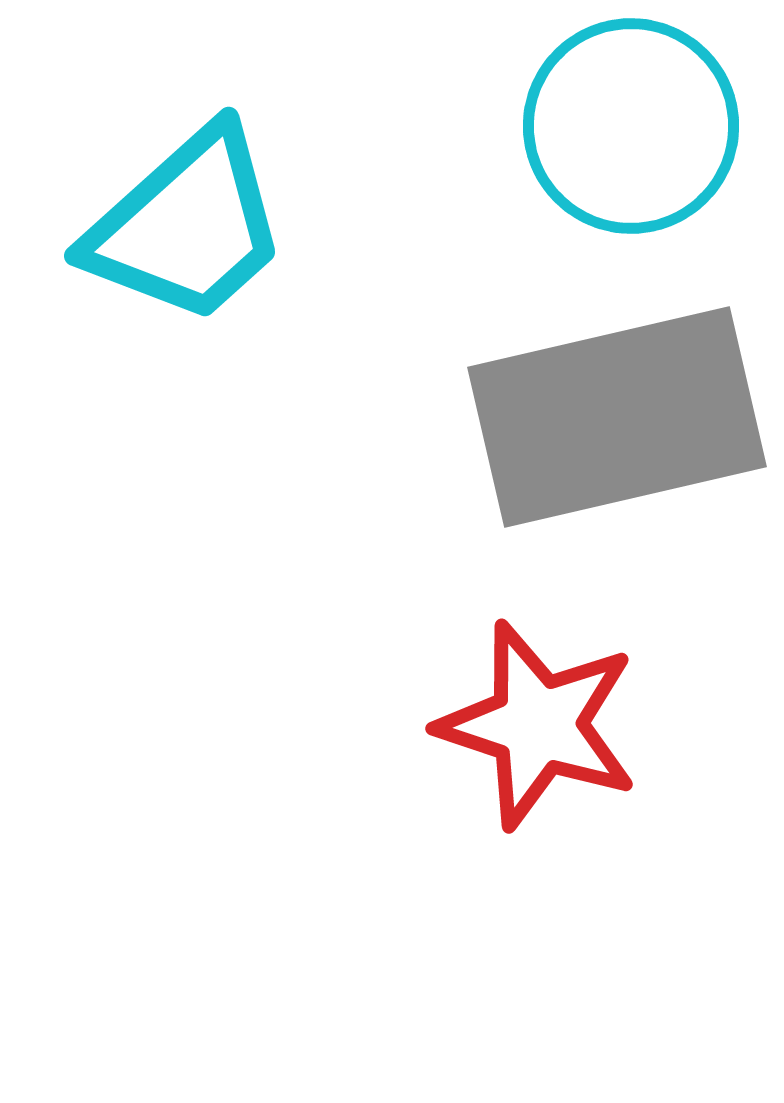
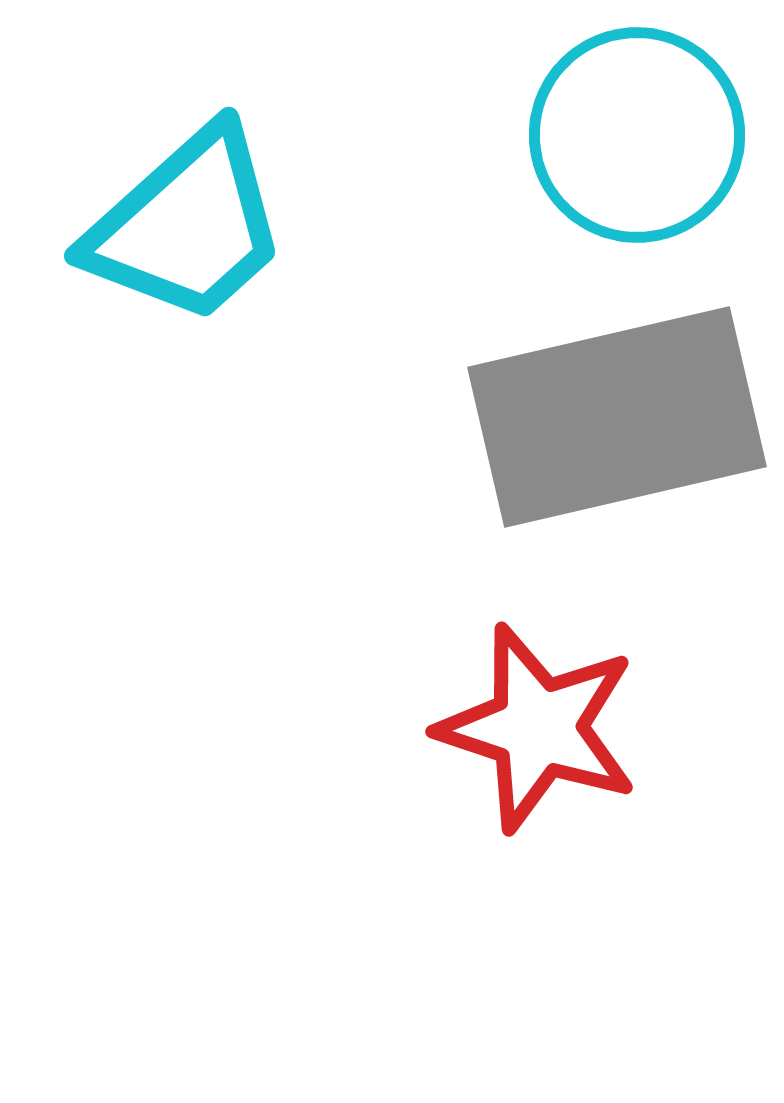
cyan circle: moved 6 px right, 9 px down
red star: moved 3 px down
